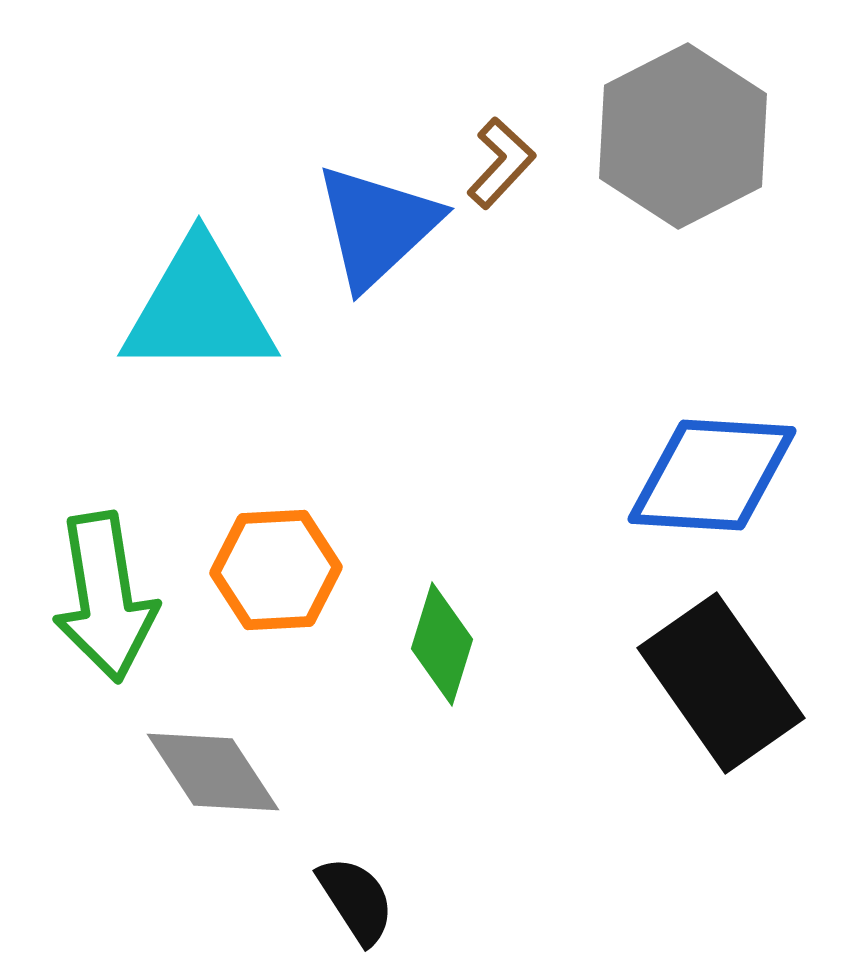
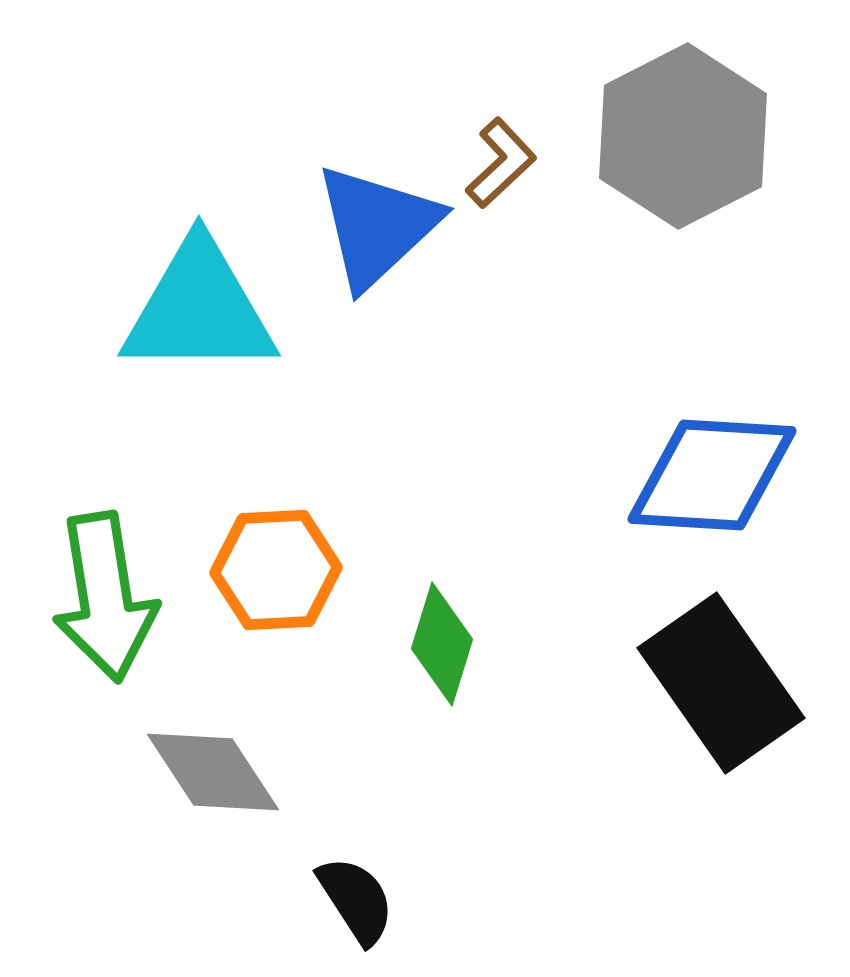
brown L-shape: rotated 4 degrees clockwise
